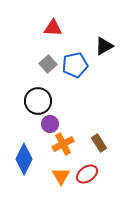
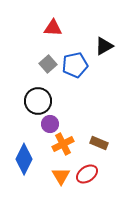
brown rectangle: rotated 36 degrees counterclockwise
